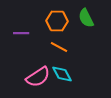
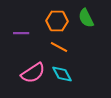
pink semicircle: moved 5 px left, 4 px up
